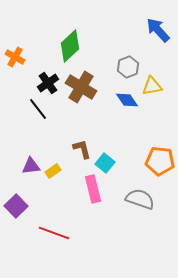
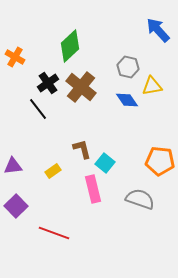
gray hexagon: rotated 25 degrees counterclockwise
brown cross: rotated 8 degrees clockwise
purple triangle: moved 18 px left
